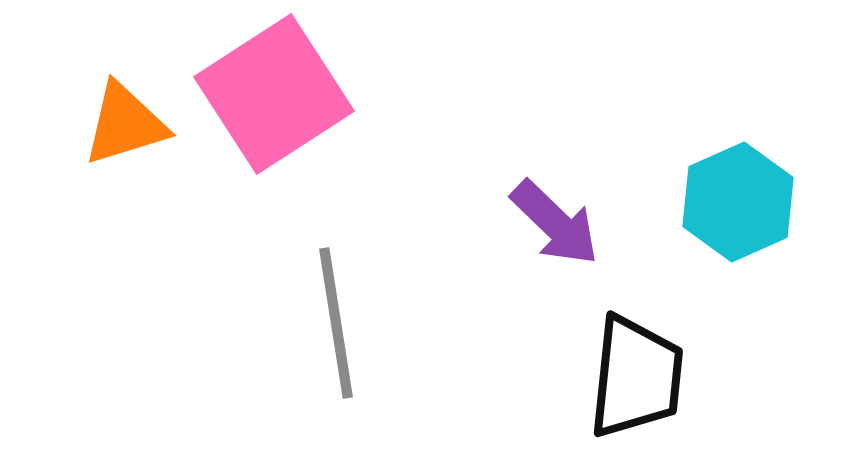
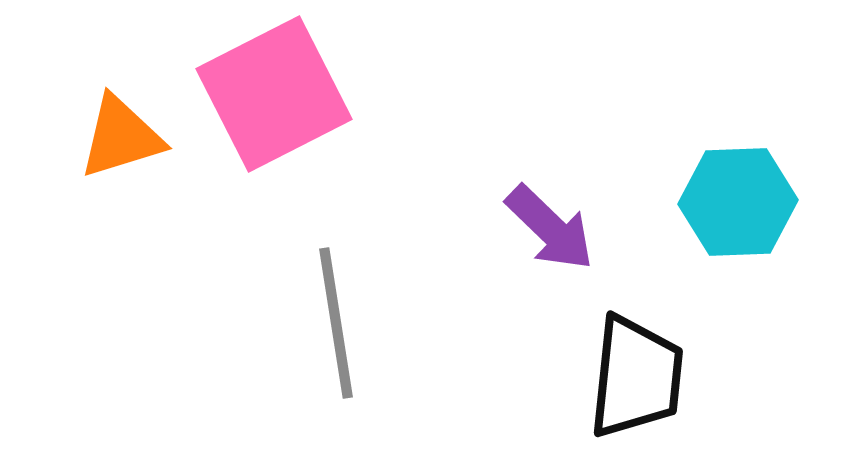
pink square: rotated 6 degrees clockwise
orange triangle: moved 4 px left, 13 px down
cyan hexagon: rotated 22 degrees clockwise
purple arrow: moved 5 px left, 5 px down
